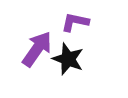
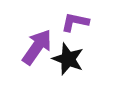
purple arrow: moved 2 px up
